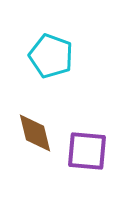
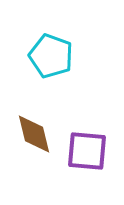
brown diamond: moved 1 px left, 1 px down
